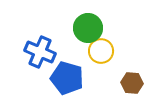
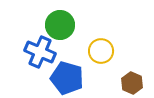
green circle: moved 28 px left, 3 px up
brown hexagon: rotated 20 degrees clockwise
